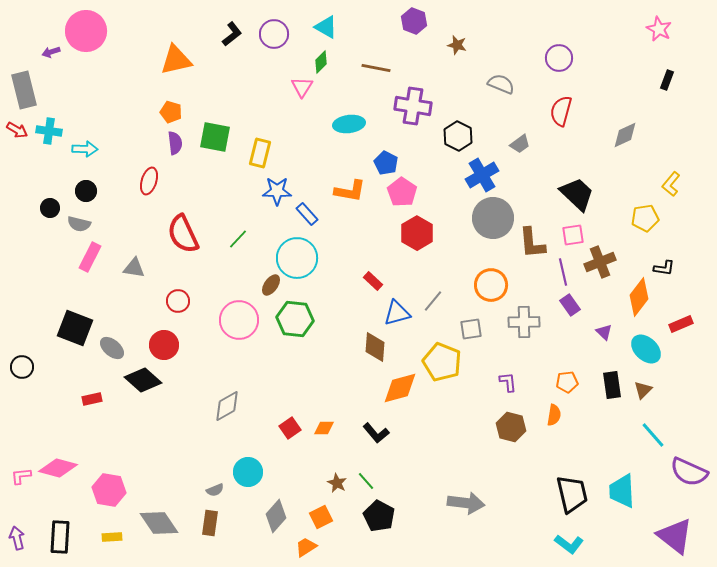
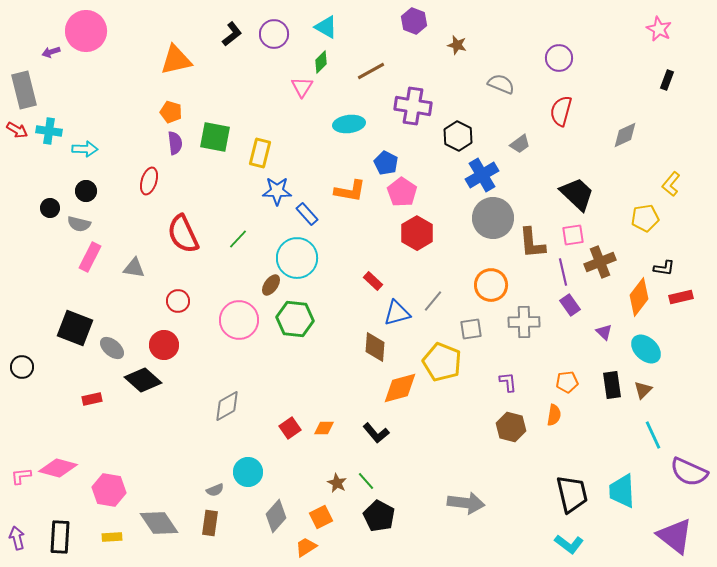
brown line at (376, 68): moved 5 px left, 3 px down; rotated 40 degrees counterclockwise
red rectangle at (681, 324): moved 27 px up; rotated 10 degrees clockwise
cyan line at (653, 435): rotated 16 degrees clockwise
